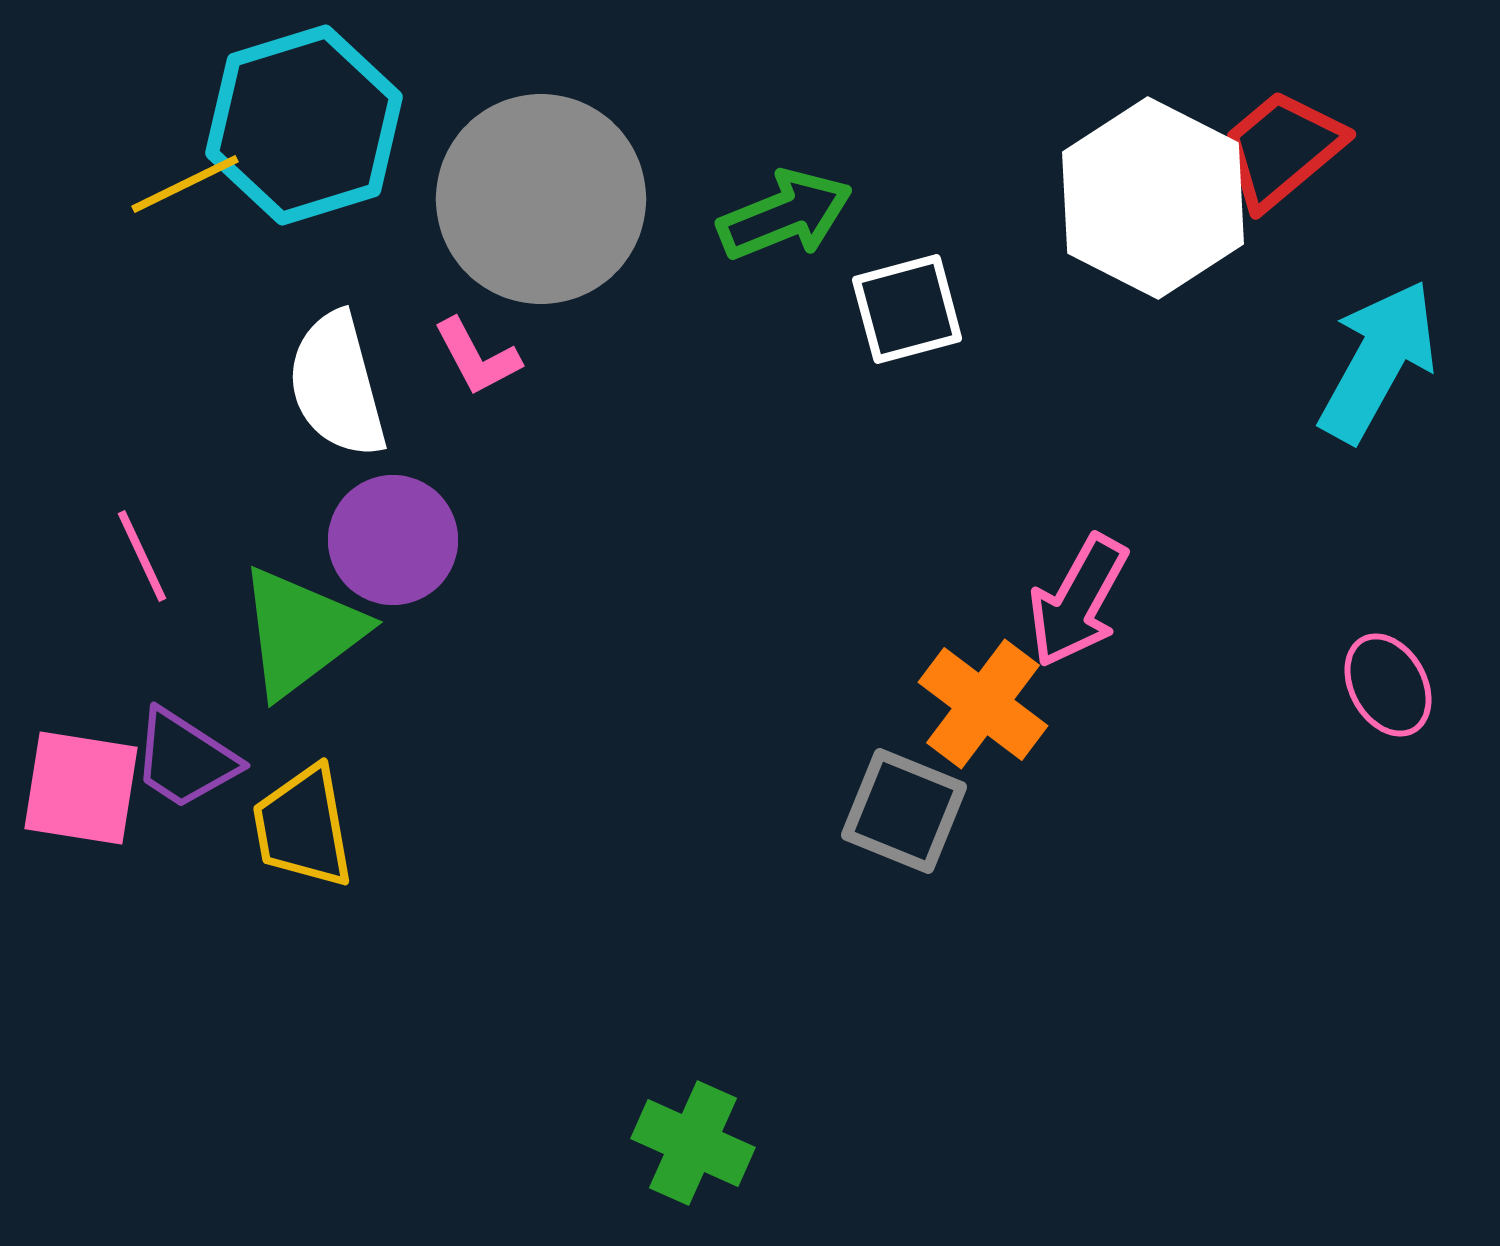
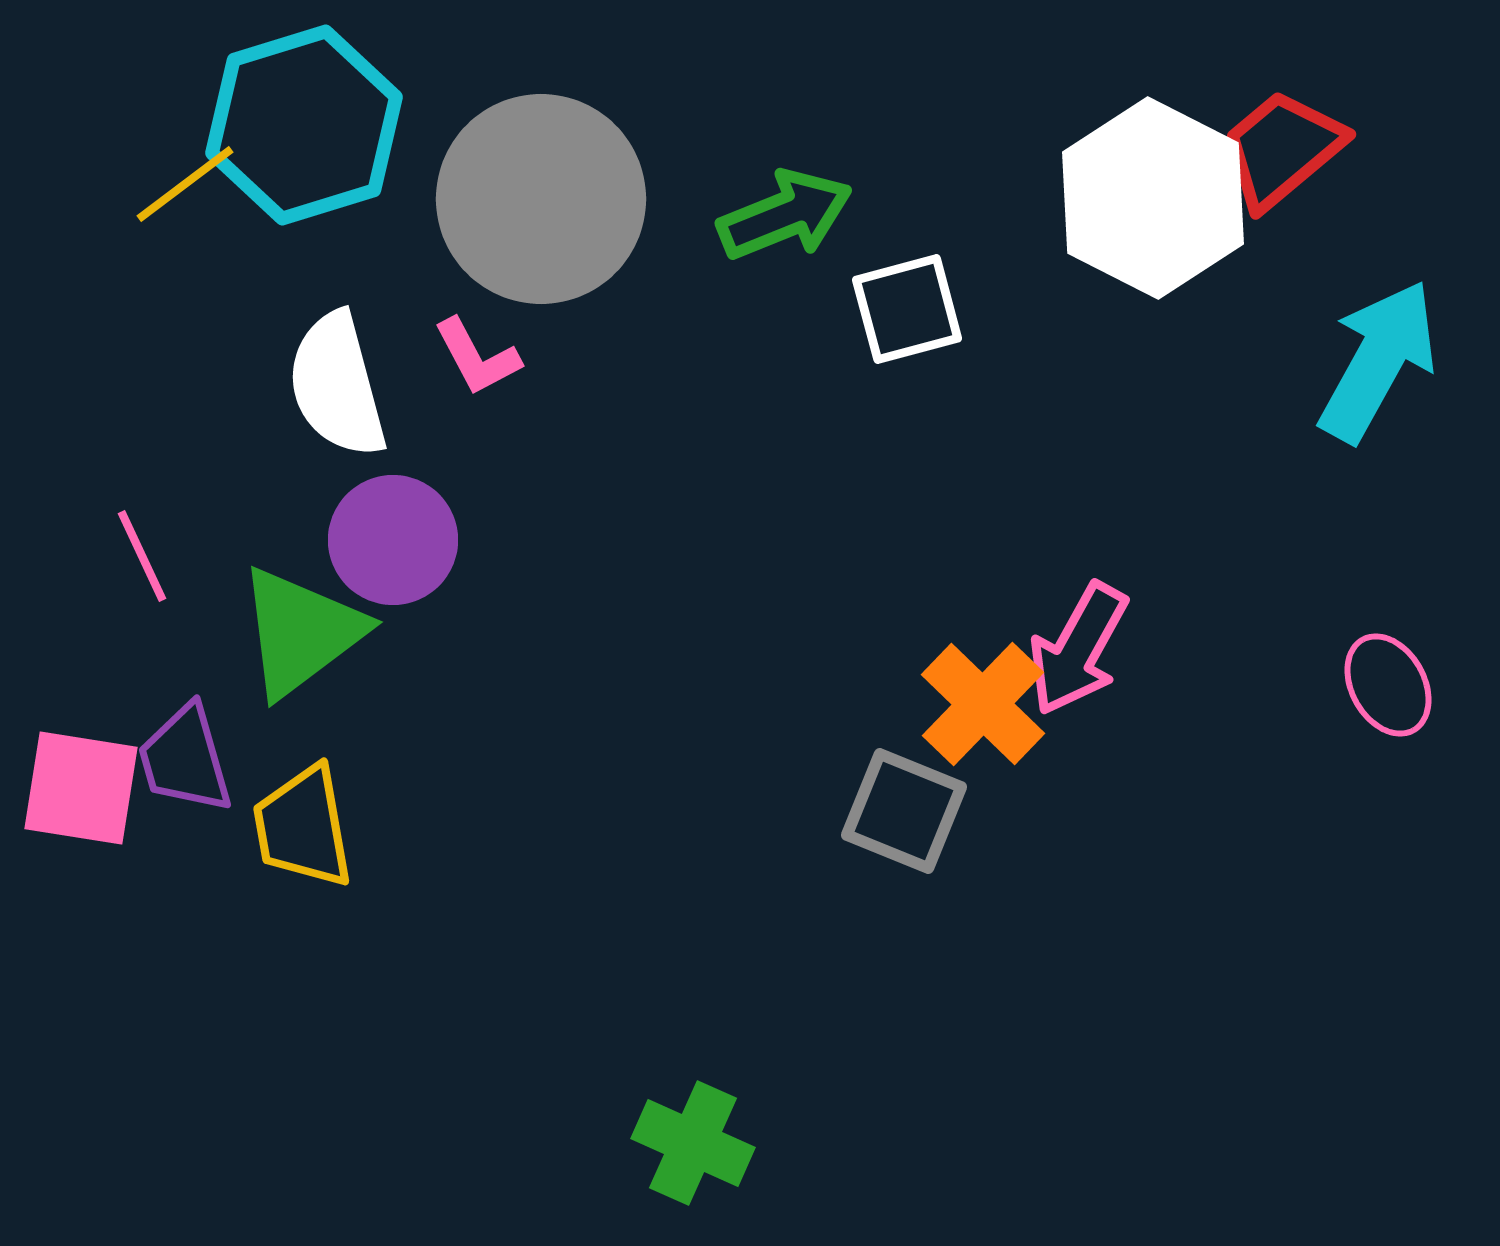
yellow line: rotated 11 degrees counterclockwise
pink arrow: moved 48 px down
orange cross: rotated 7 degrees clockwise
purple trapezoid: rotated 41 degrees clockwise
